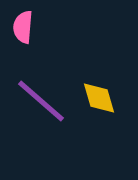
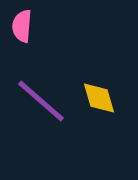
pink semicircle: moved 1 px left, 1 px up
